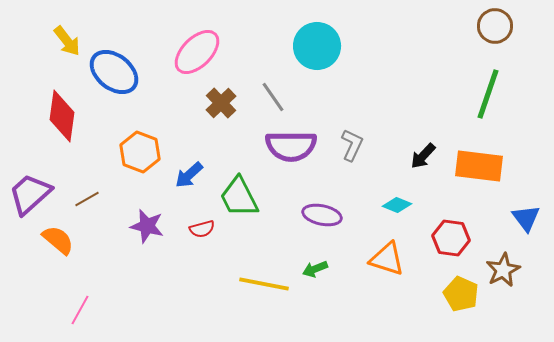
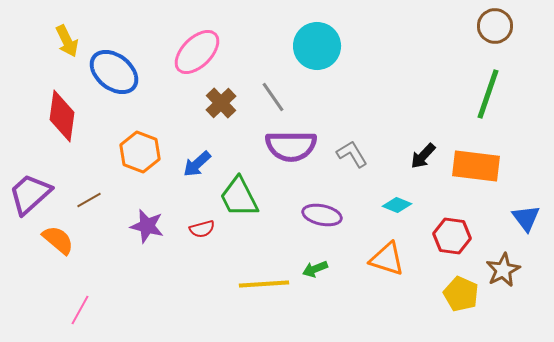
yellow arrow: rotated 12 degrees clockwise
gray L-shape: moved 9 px down; rotated 56 degrees counterclockwise
orange rectangle: moved 3 px left
blue arrow: moved 8 px right, 11 px up
brown line: moved 2 px right, 1 px down
red hexagon: moved 1 px right, 2 px up
yellow line: rotated 15 degrees counterclockwise
